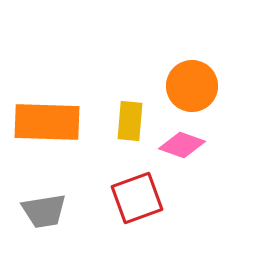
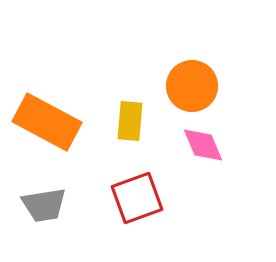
orange rectangle: rotated 26 degrees clockwise
pink diamond: moved 21 px right; rotated 48 degrees clockwise
gray trapezoid: moved 6 px up
